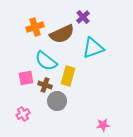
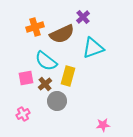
brown cross: moved 1 px up; rotated 32 degrees clockwise
